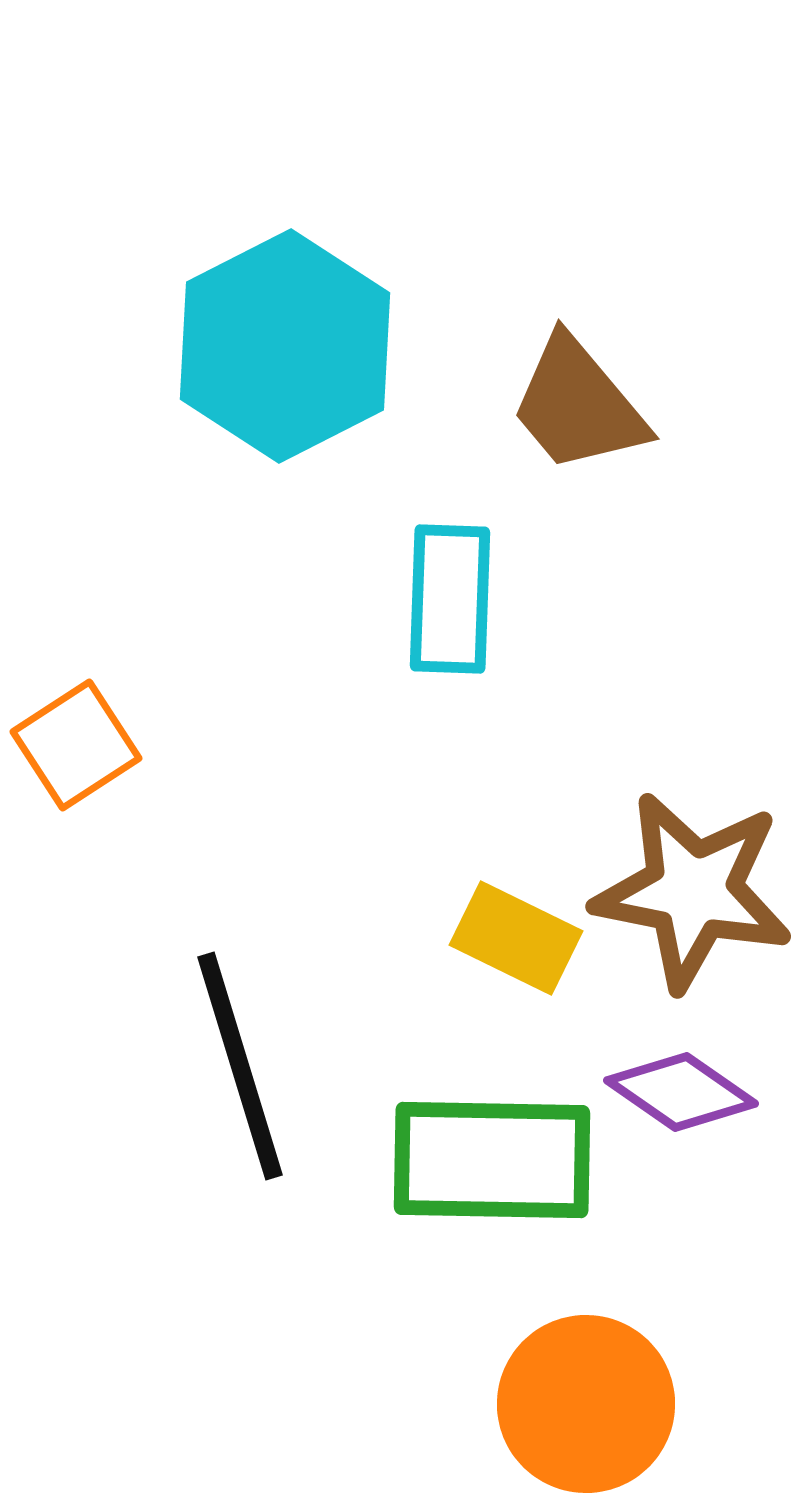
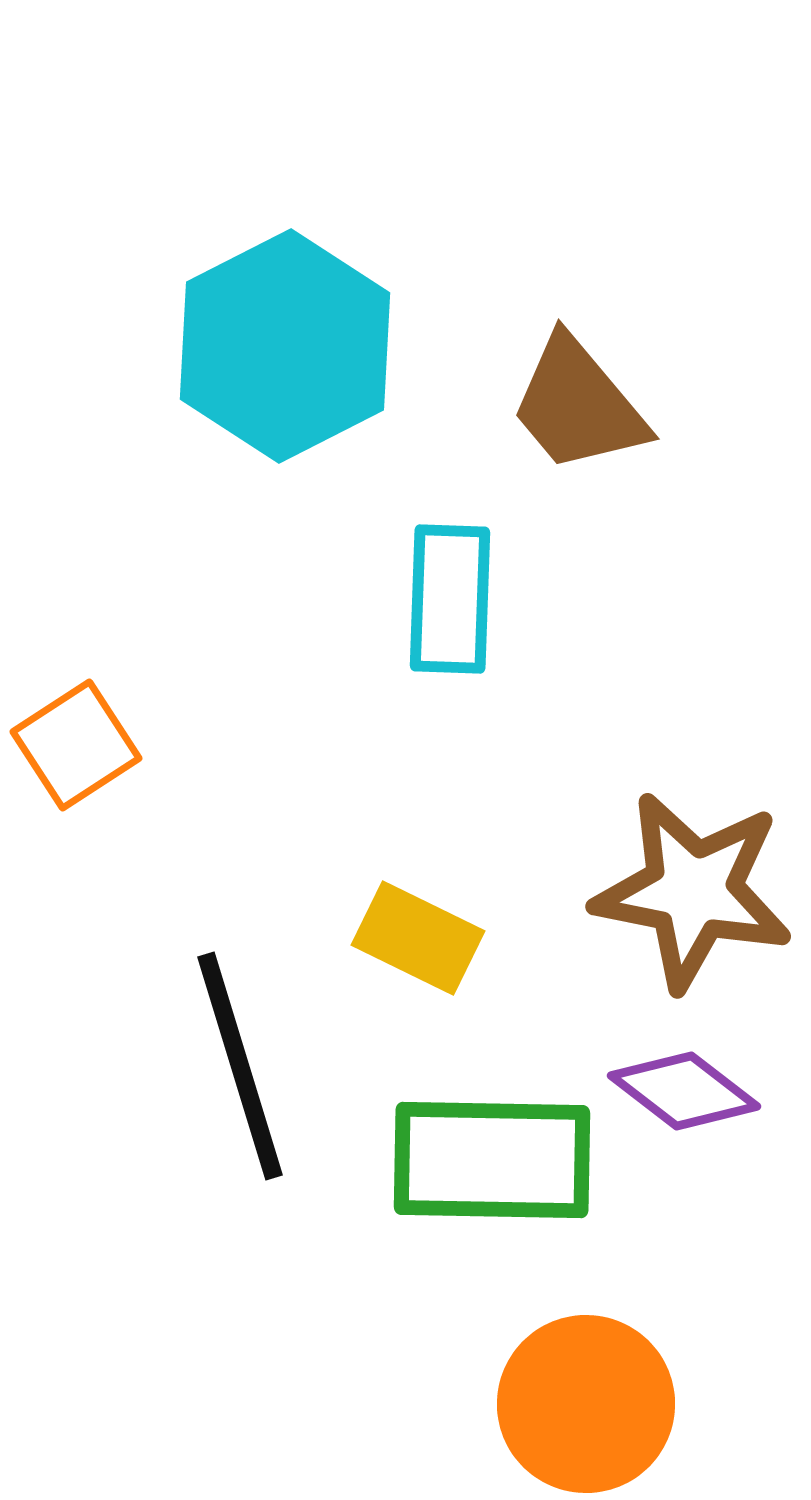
yellow rectangle: moved 98 px left
purple diamond: moved 3 px right, 1 px up; rotated 3 degrees clockwise
